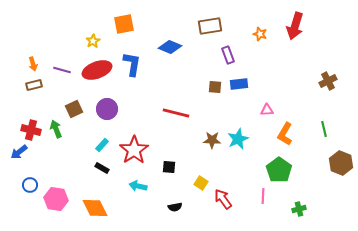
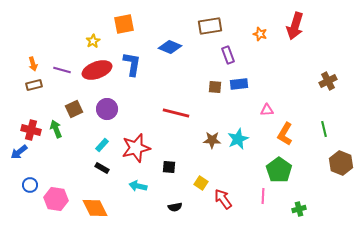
red star at (134, 150): moved 2 px right, 2 px up; rotated 20 degrees clockwise
